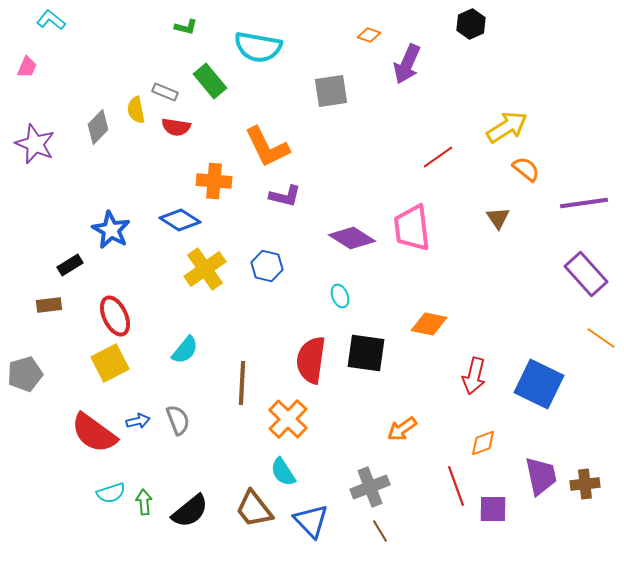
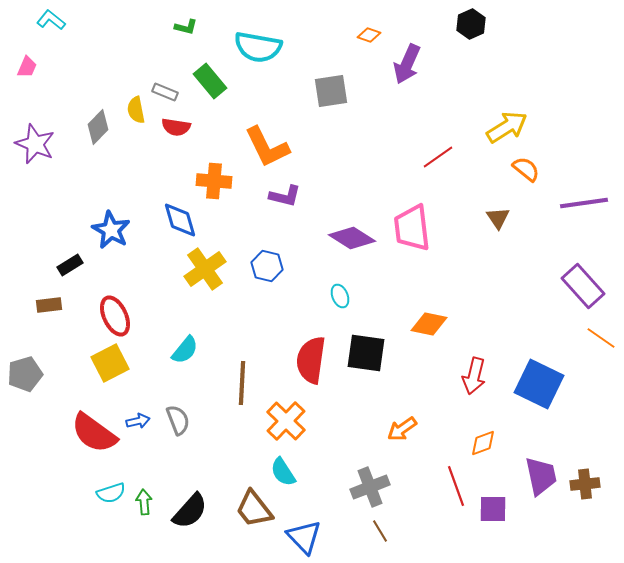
blue diamond at (180, 220): rotated 42 degrees clockwise
purple rectangle at (586, 274): moved 3 px left, 12 px down
orange cross at (288, 419): moved 2 px left, 2 px down
black semicircle at (190, 511): rotated 9 degrees counterclockwise
blue triangle at (311, 521): moved 7 px left, 16 px down
